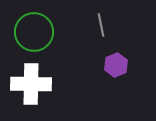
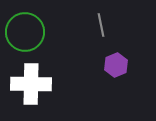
green circle: moved 9 px left
